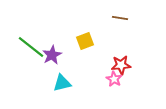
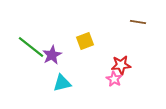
brown line: moved 18 px right, 4 px down
